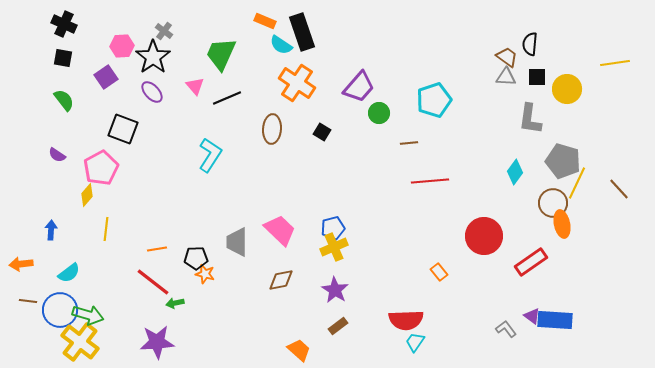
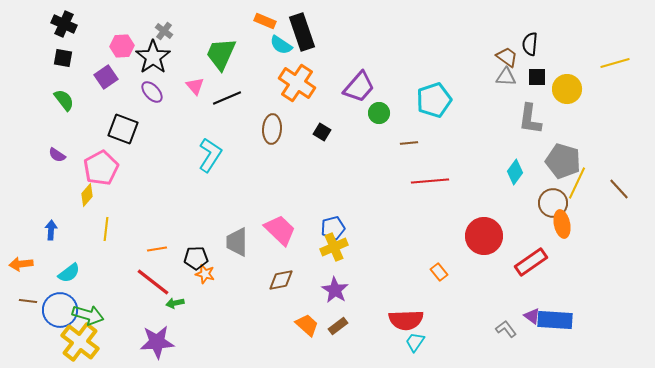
yellow line at (615, 63): rotated 8 degrees counterclockwise
orange trapezoid at (299, 350): moved 8 px right, 25 px up
